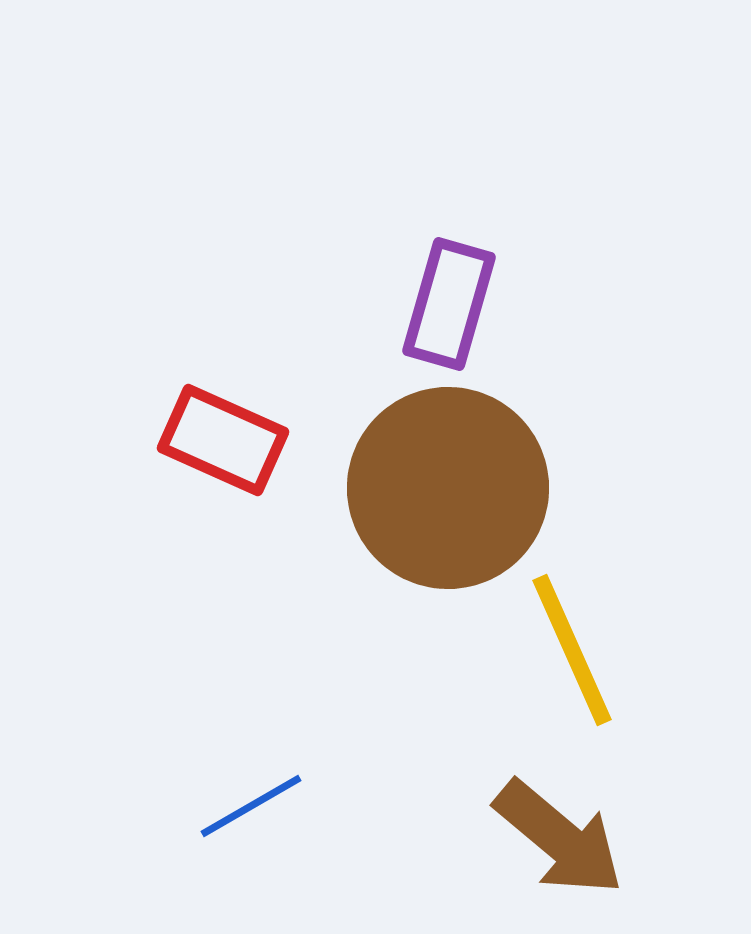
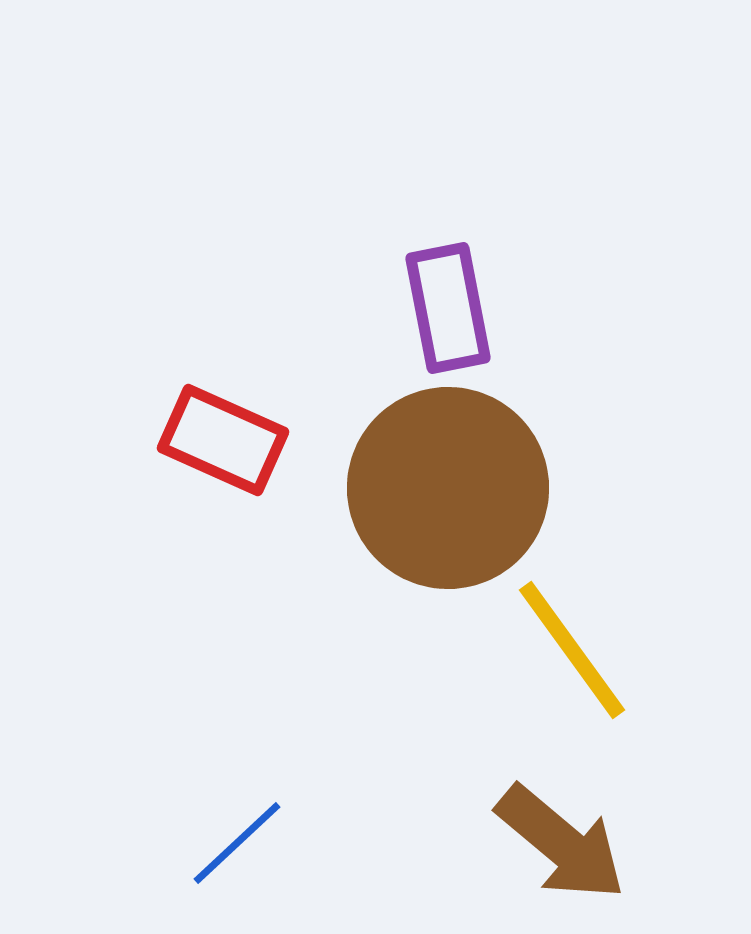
purple rectangle: moved 1 px left, 4 px down; rotated 27 degrees counterclockwise
yellow line: rotated 12 degrees counterclockwise
blue line: moved 14 px left, 37 px down; rotated 13 degrees counterclockwise
brown arrow: moved 2 px right, 5 px down
